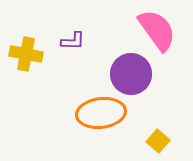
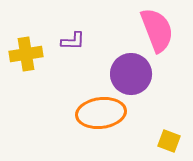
pink semicircle: rotated 15 degrees clockwise
yellow cross: rotated 20 degrees counterclockwise
yellow square: moved 11 px right; rotated 20 degrees counterclockwise
